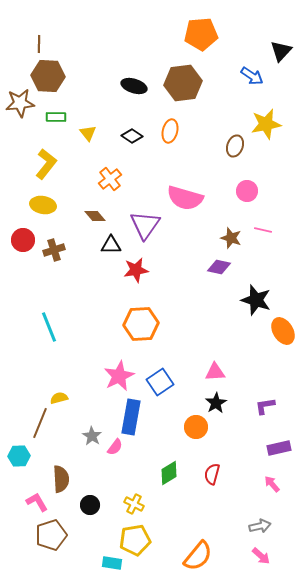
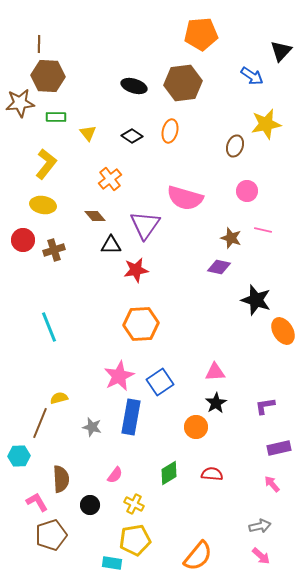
gray star at (92, 436): moved 9 px up; rotated 18 degrees counterclockwise
pink semicircle at (115, 447): moved 28 px down
red semicircle at (212, 474): rotated 80 degrees clockwise
